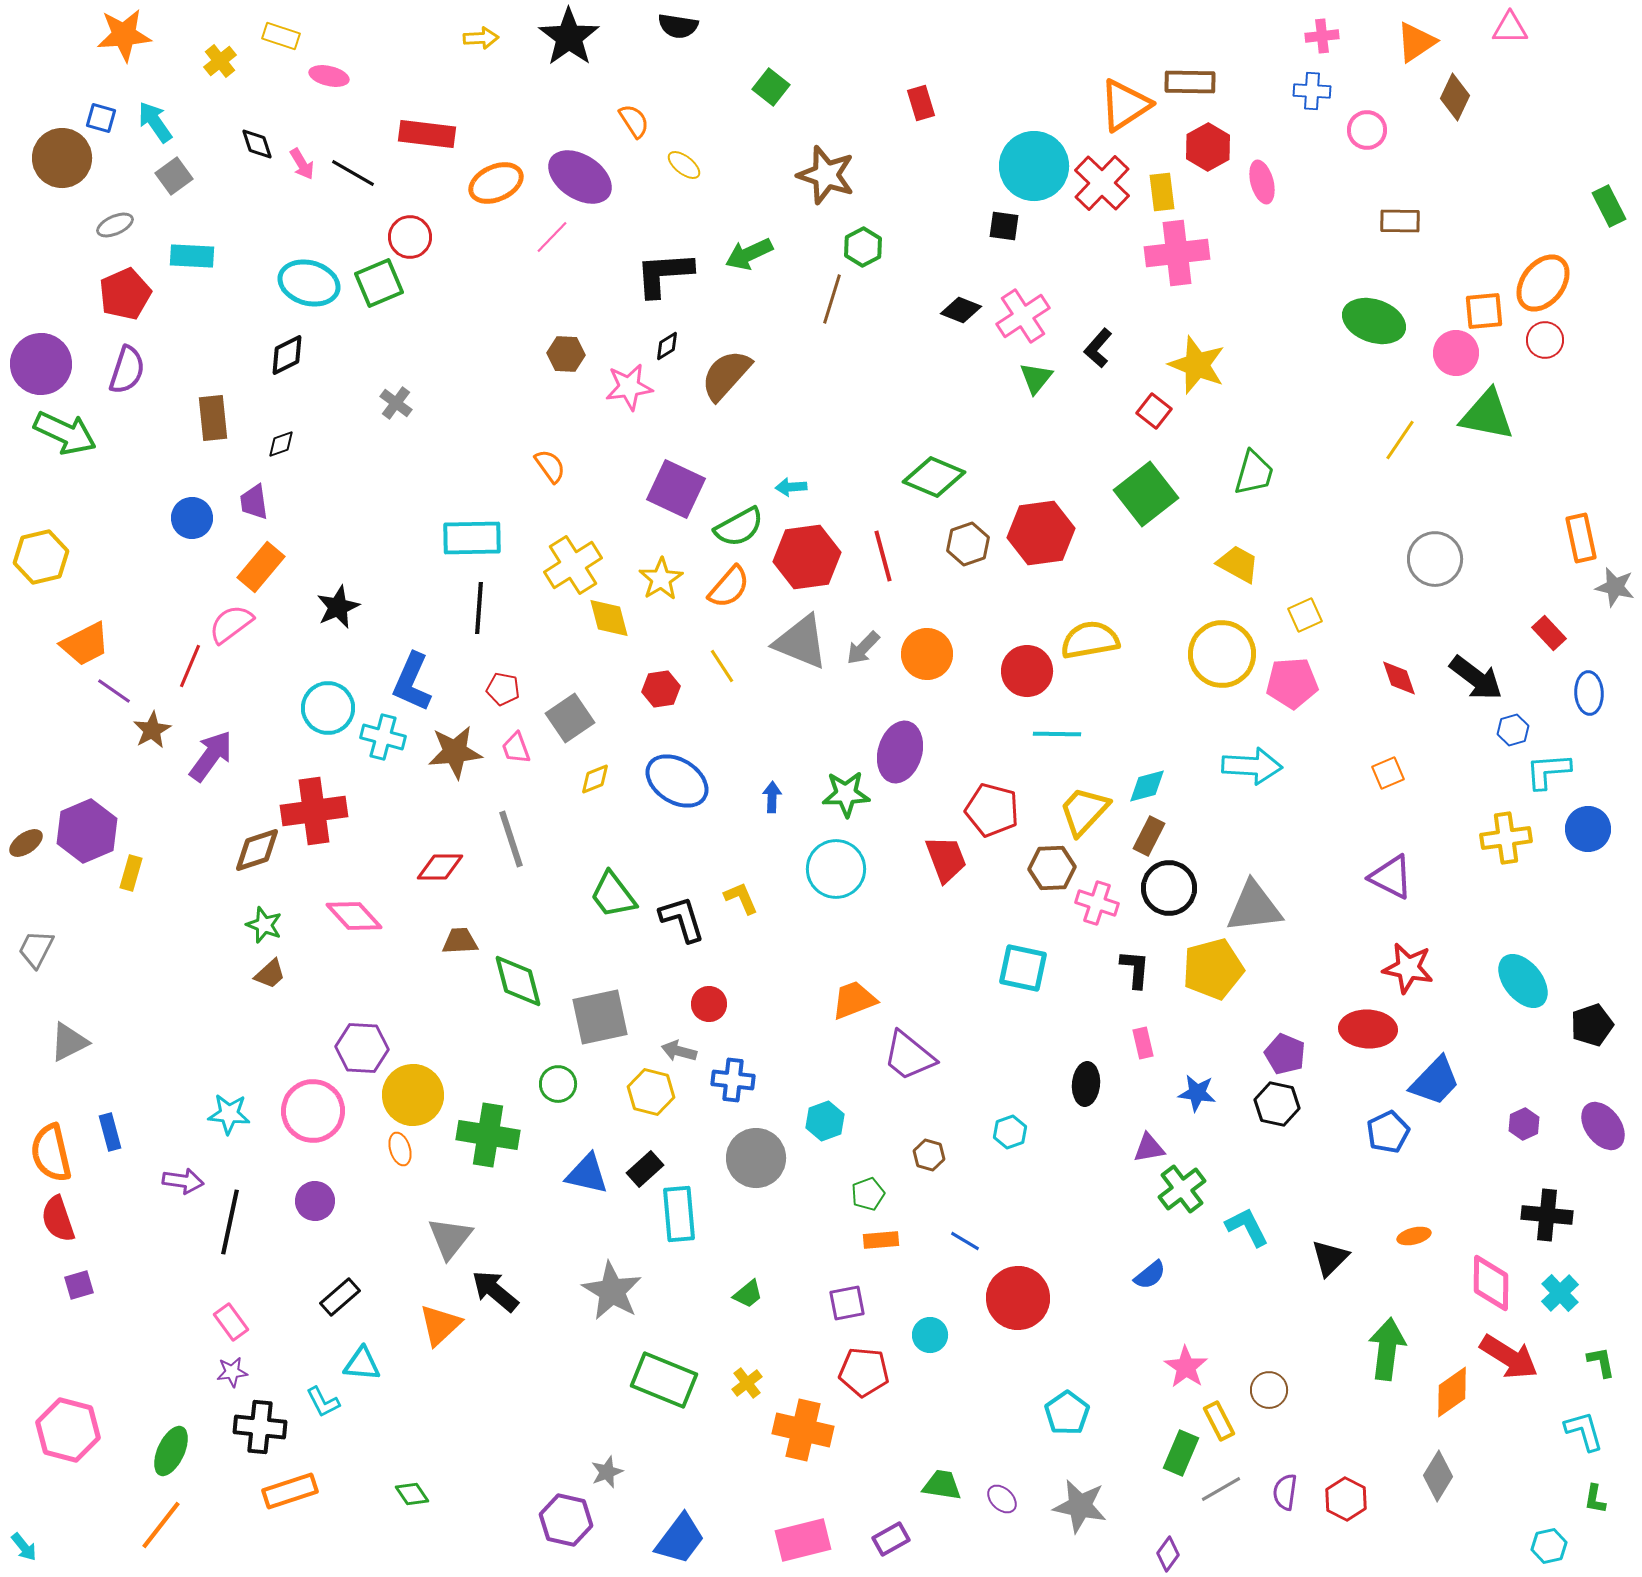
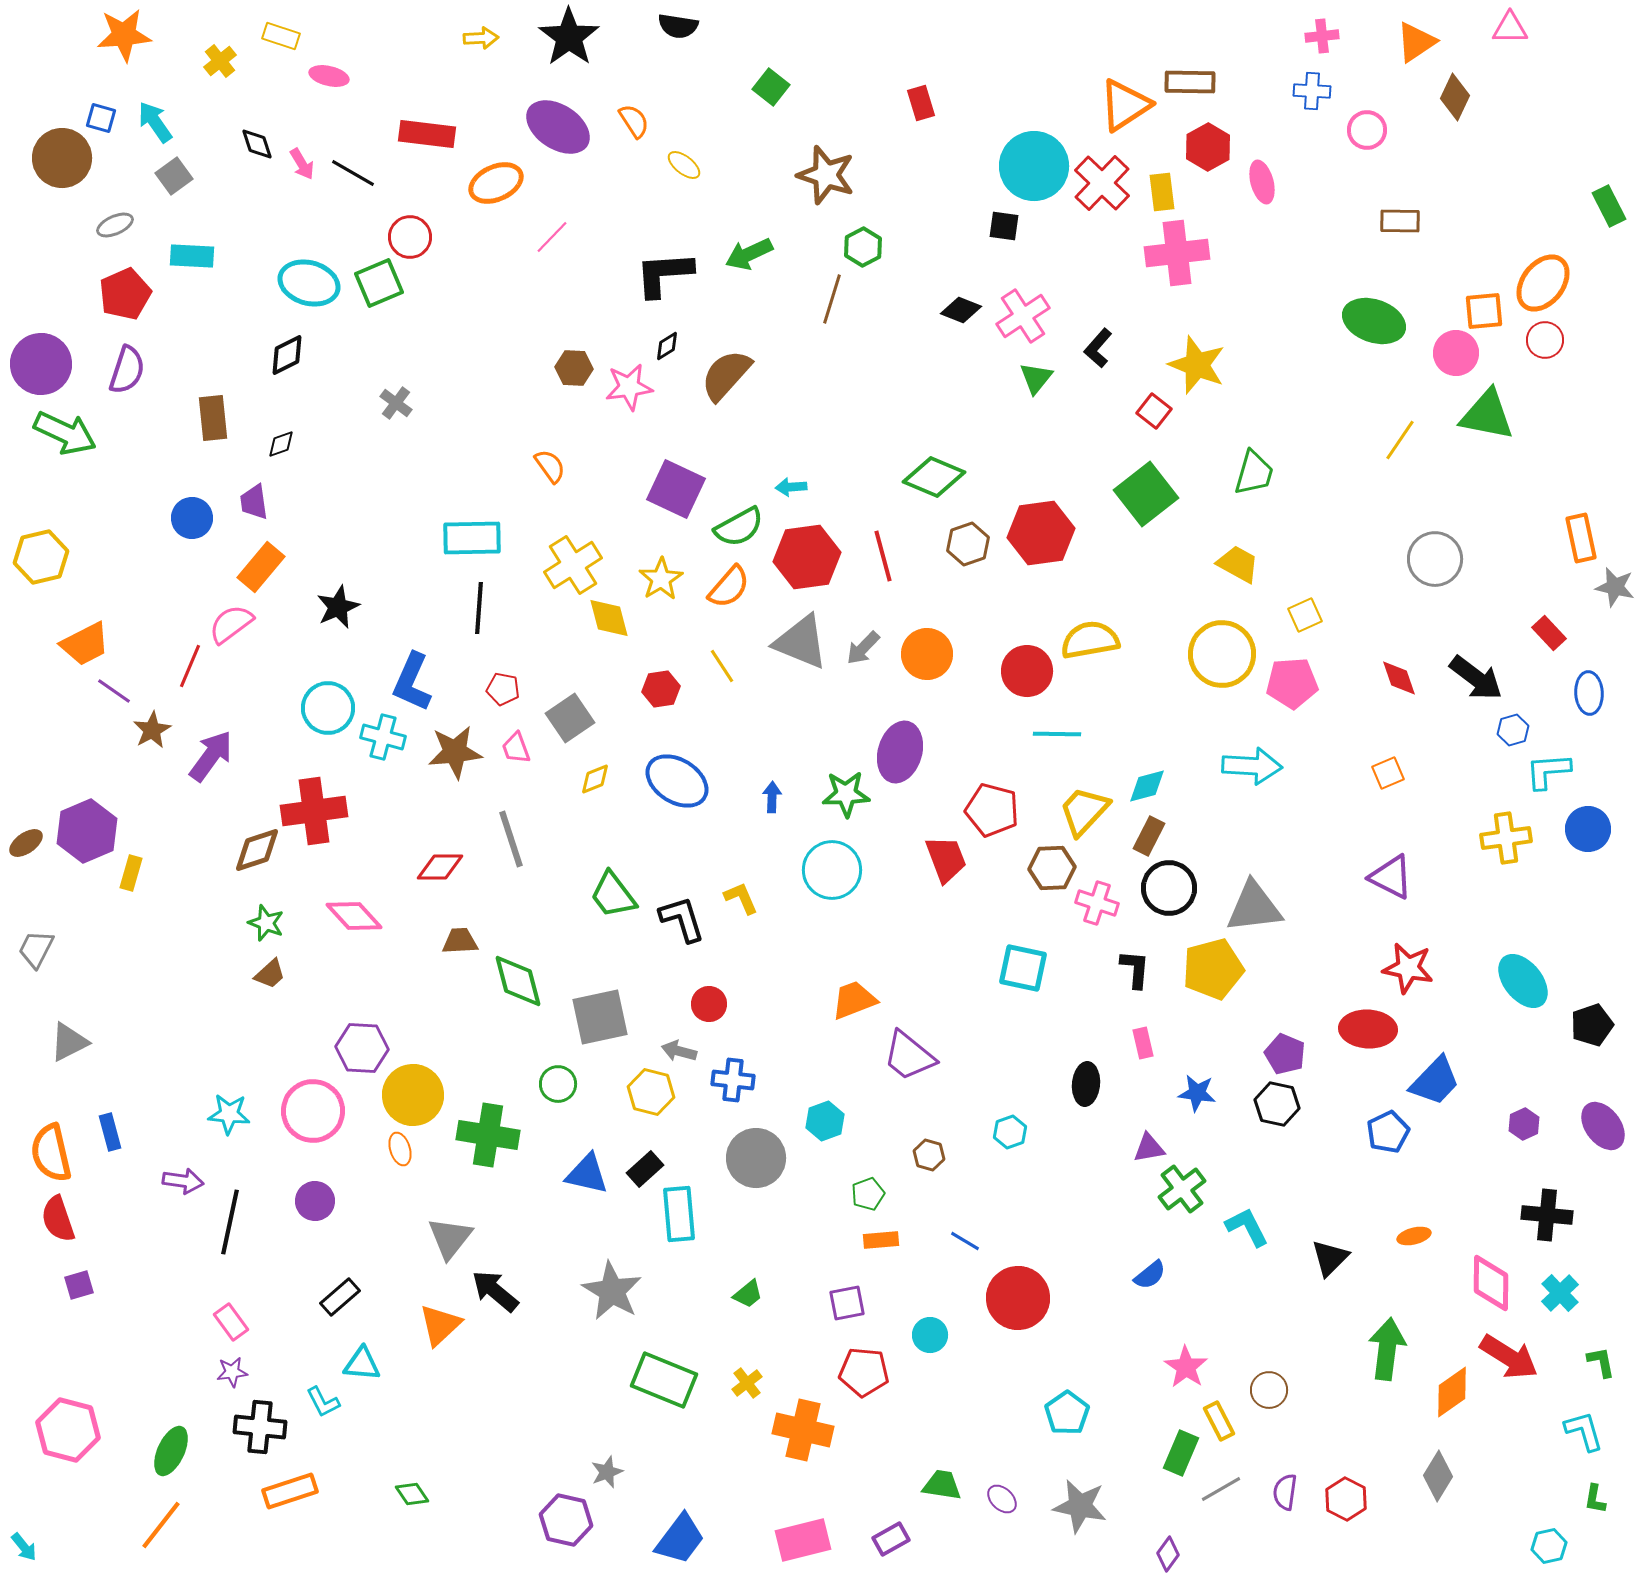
purple ellipse at (580, 177): moved 22 px left, 50 px up
brown hexagon at (566, 354): moved 8 px right, 14 px down
cyan circle at (836, 869): moved 4 px left, 1 px down
green star at (264, 925): moved 2 px right, 2 px up
